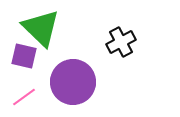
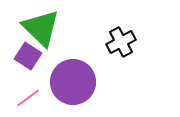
purple square: moved 4 px right; rotated 20 degrees clockwise
pink line: moved 4 px right, 1 px down
